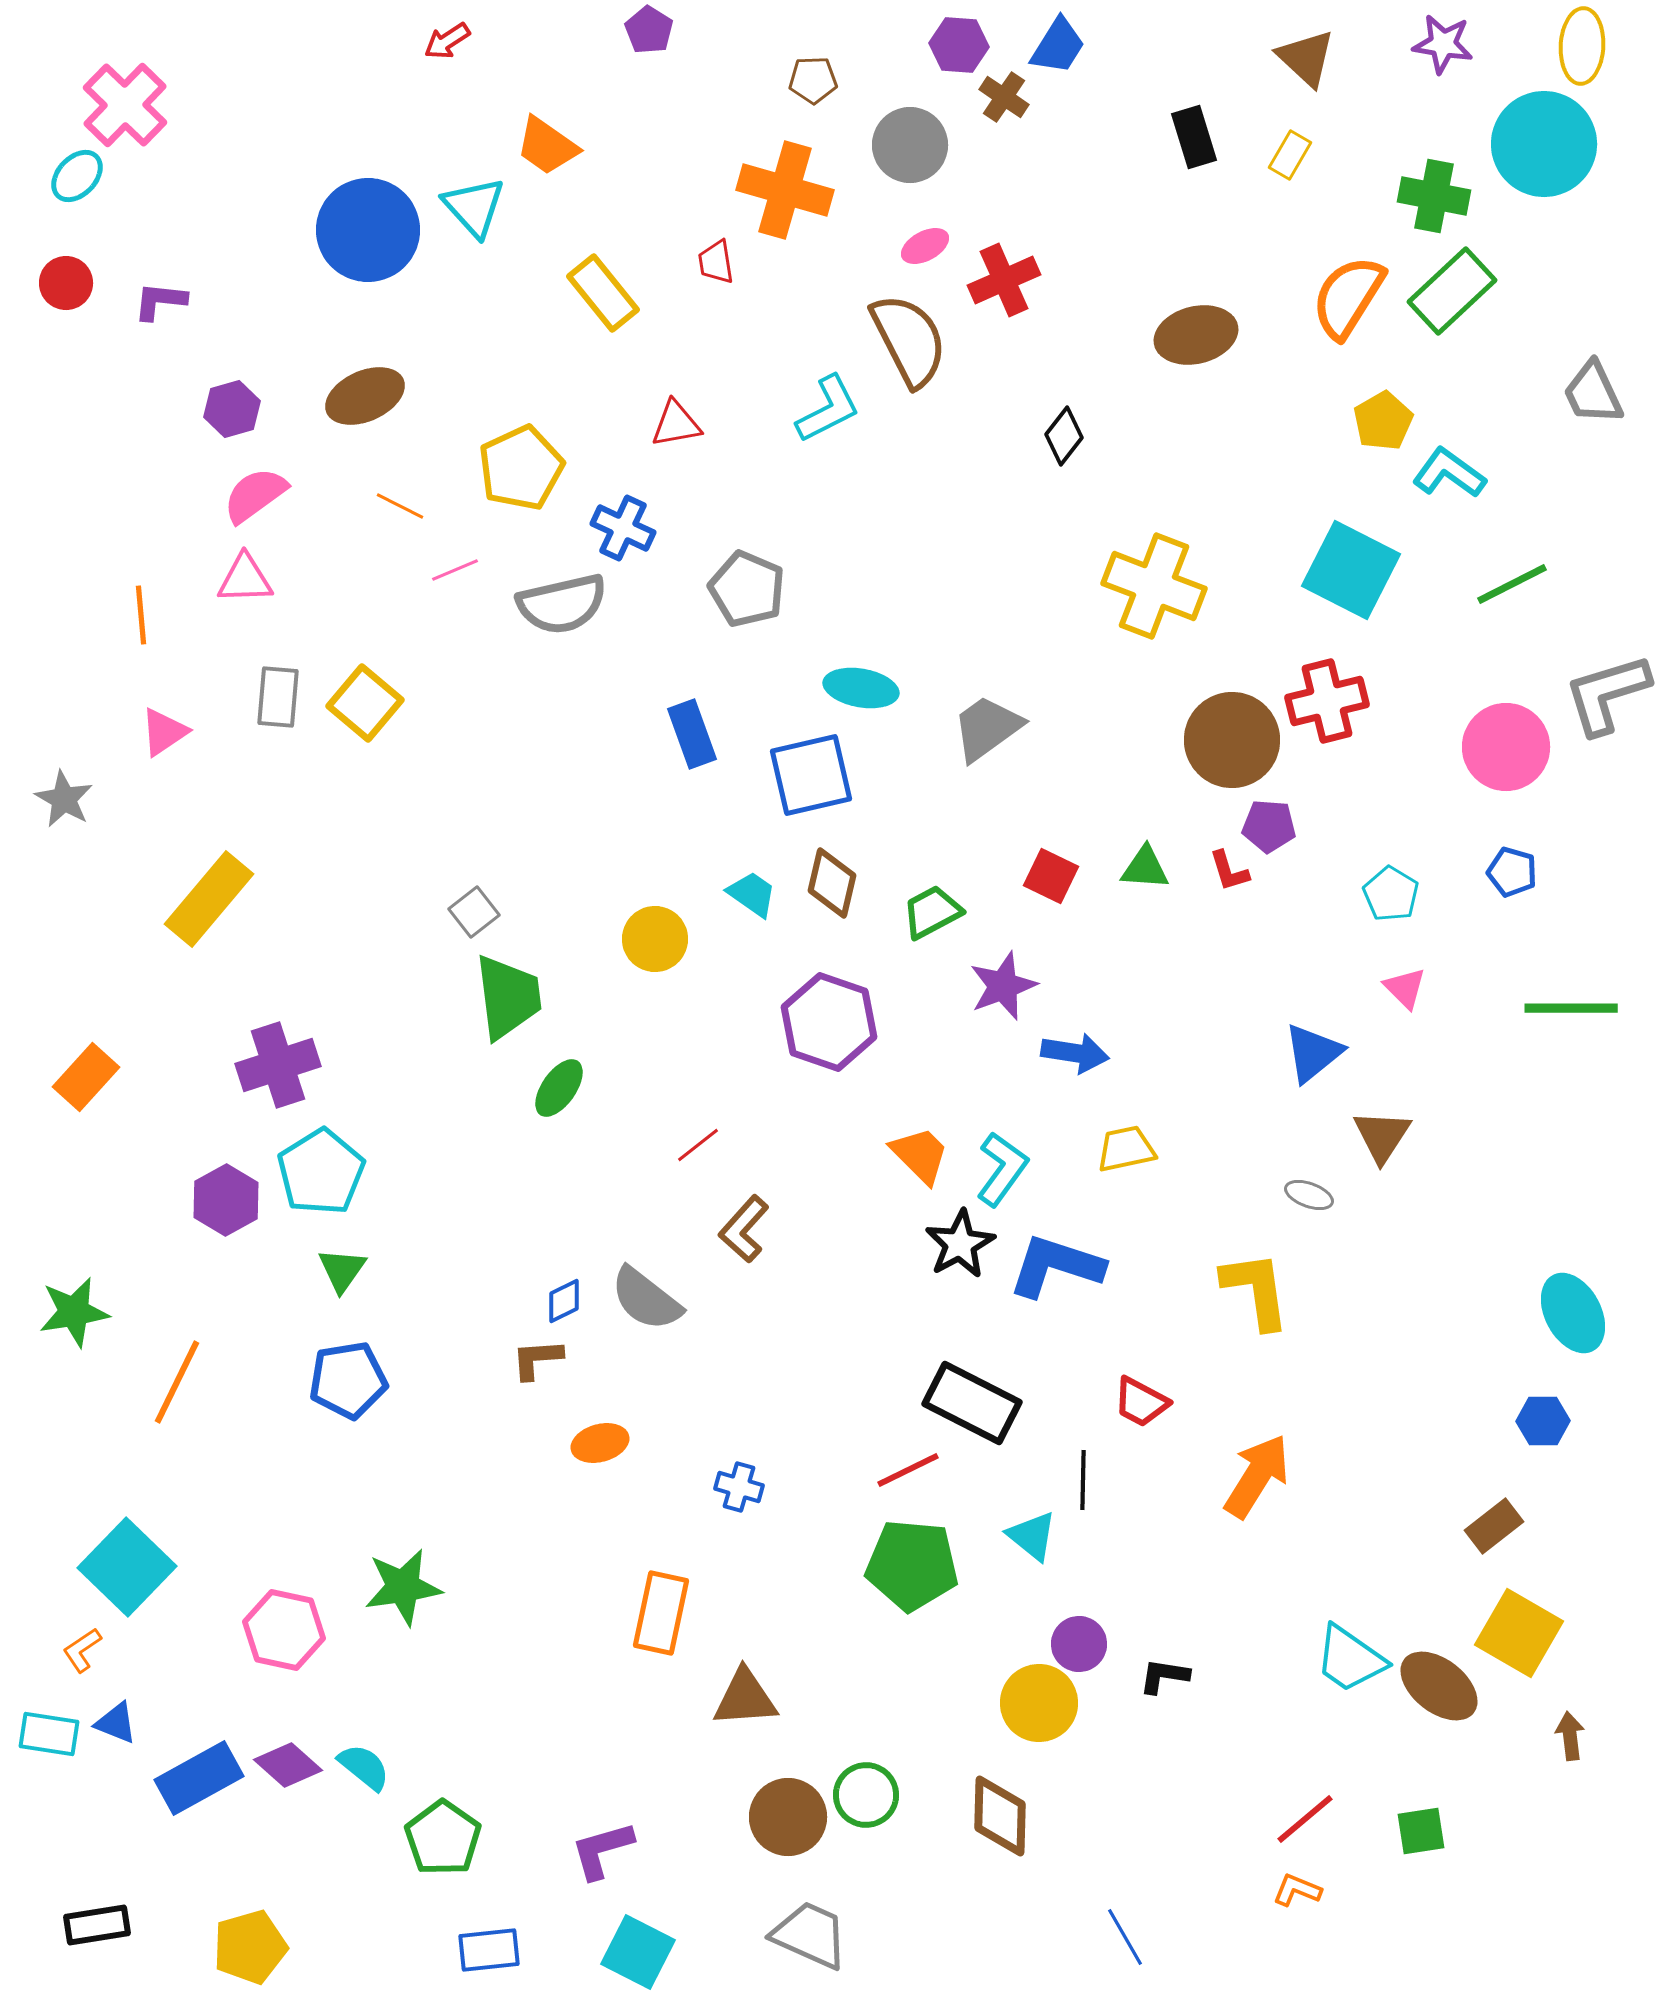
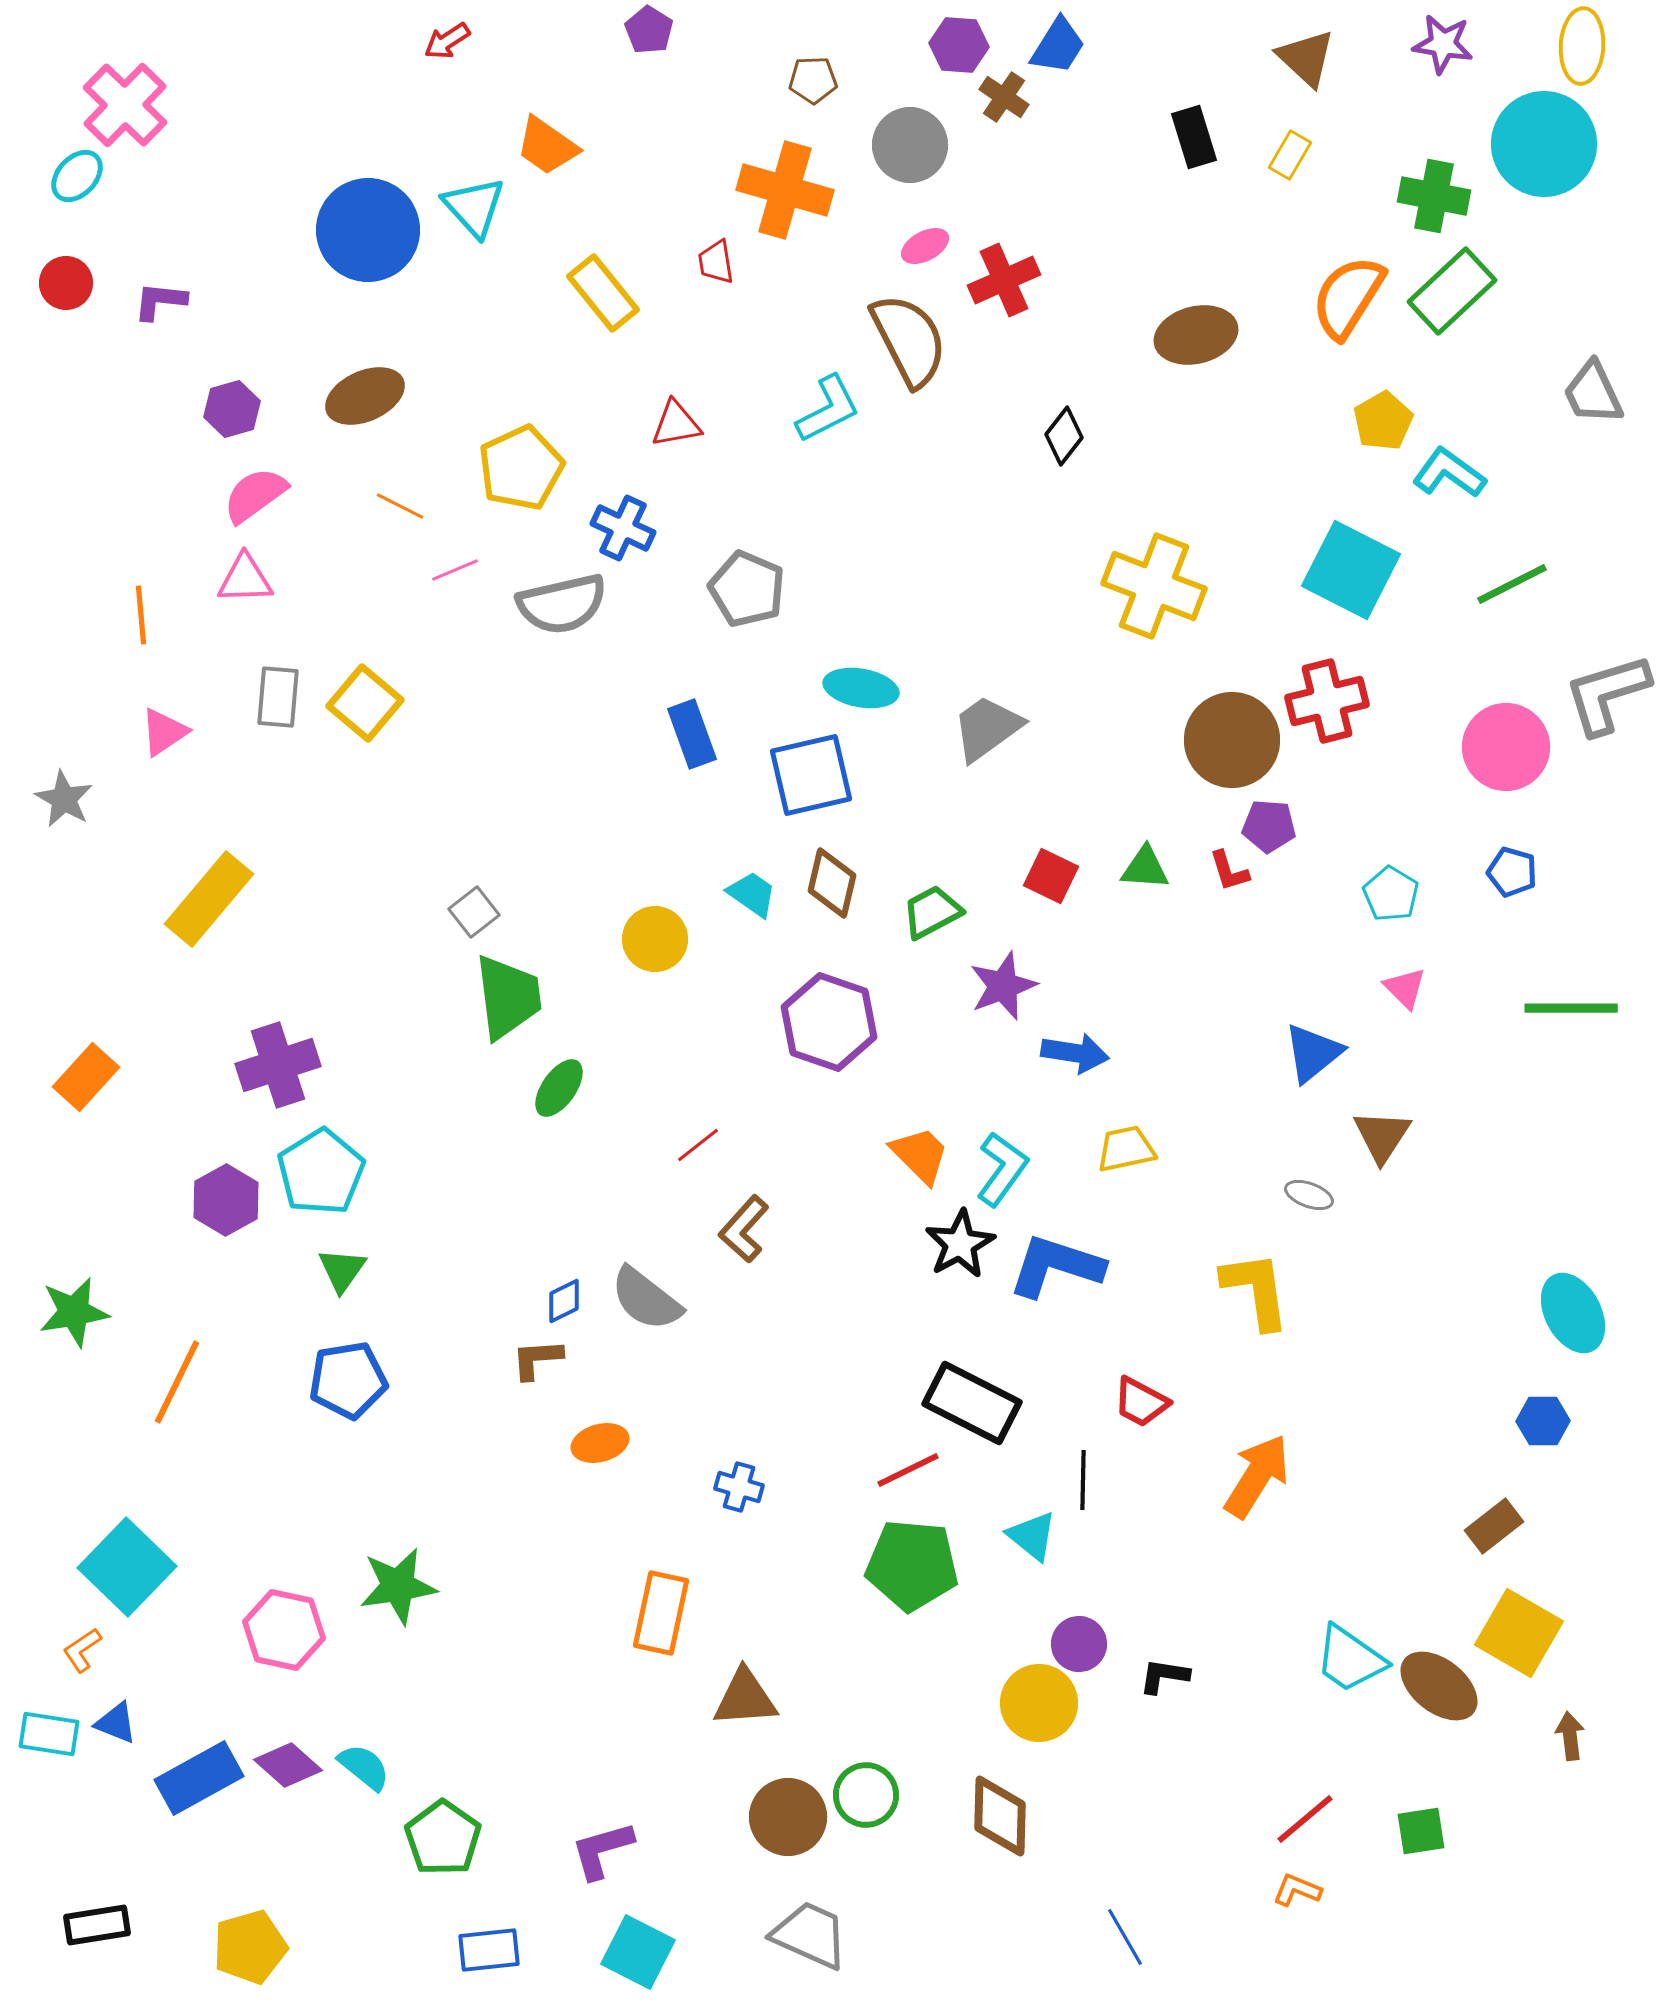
green star at (403, 1587): moved 5 px left, 1 px up
